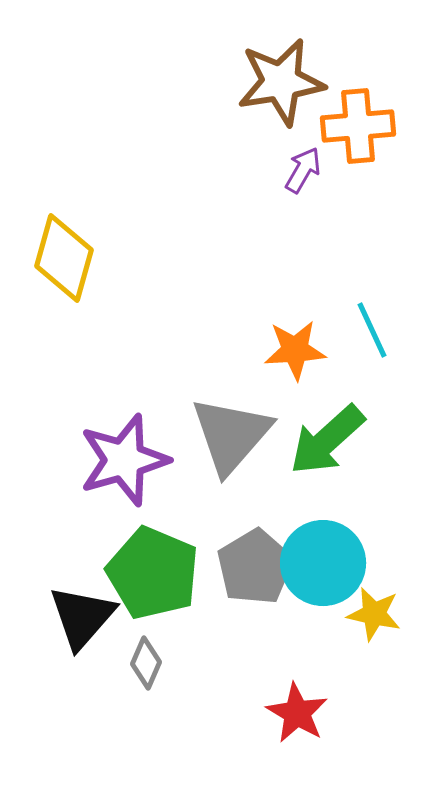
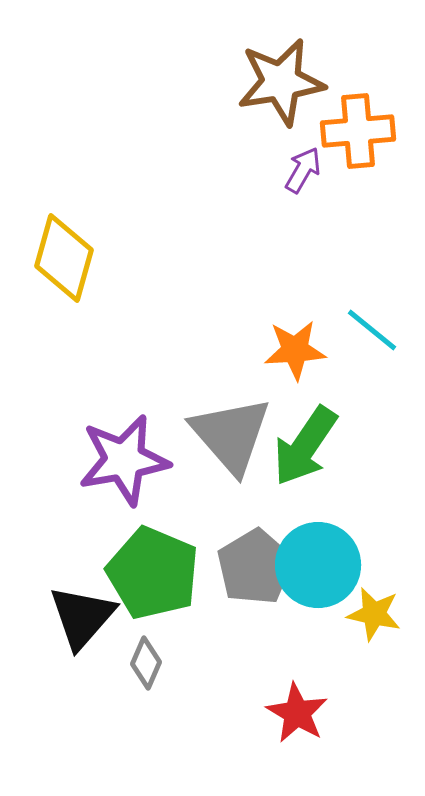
orange cross: moved 5 px down
cyan line: rotated 26 degrees counterclockwise
gray triangle: rotated 22 degrees counterclockwise
green arrow: moved 22 px left, 6 px down; rotated 14 degrees counterclockwise
purple star: rotated 6 degrees clockwise
cyan circle: moved 5 px left, 2 px down
